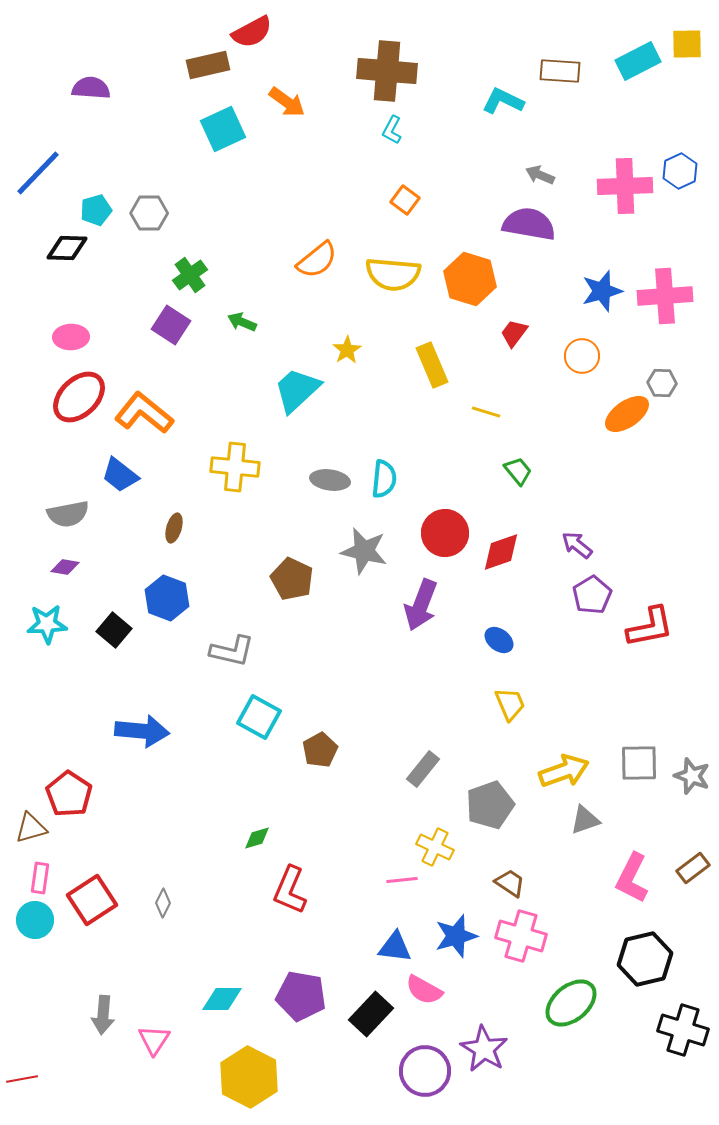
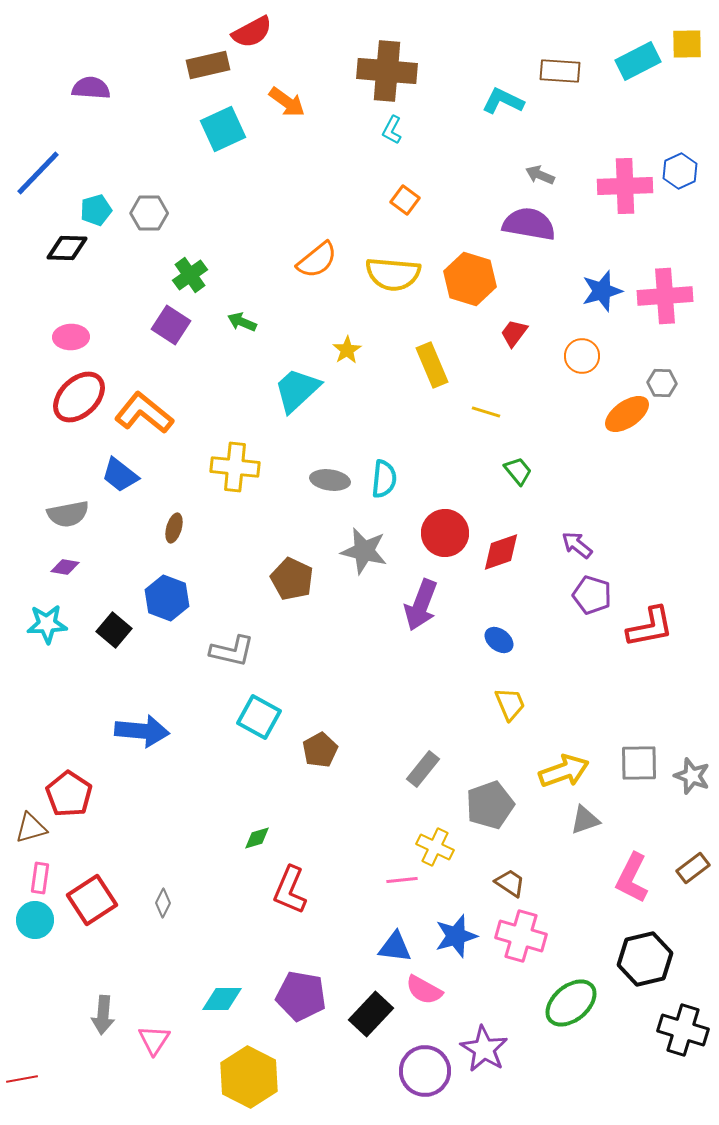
purple pentagon at (592, 595): rotated 24 degrees counterclockwise
